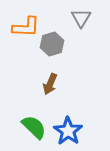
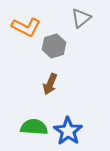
gray triangle: rotated 20 degrees clockwise
orange L-shape: rotated 24 degrees clockwise
gray hexagon: moved 2 px right, 2 px down
green semicircle: rotated 40 degrees counterclockwise
